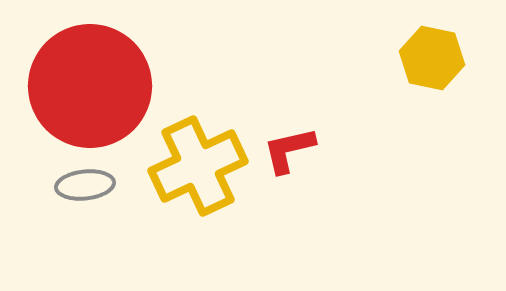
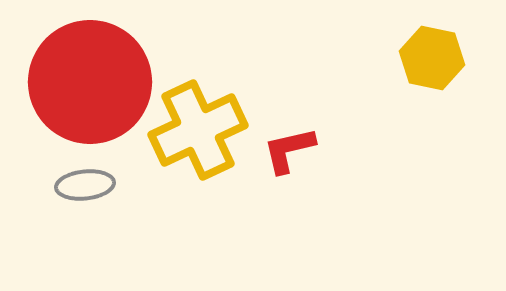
red circle: moved 4 px up
yellow cross: moved 36 px up
